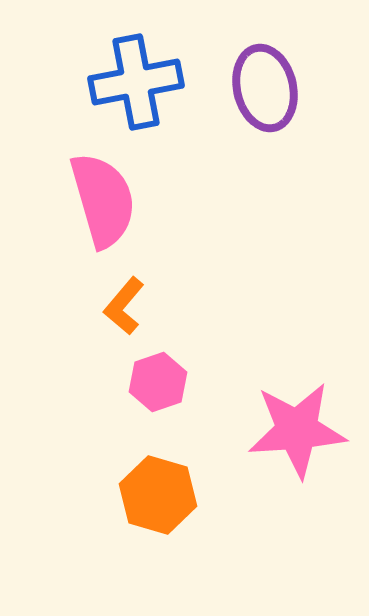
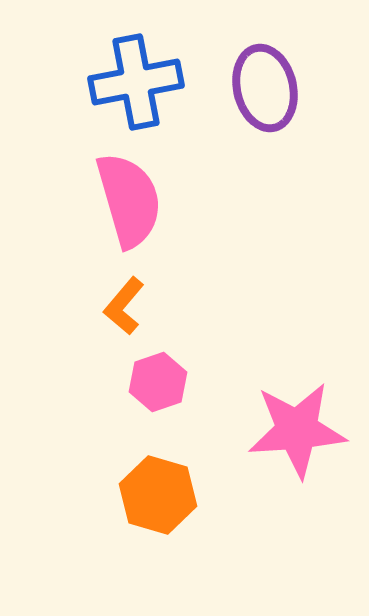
pink semicircle: moved 26 px right
